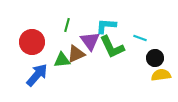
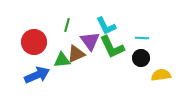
cyan L-shape: rotated 120 degrees counterclockwise
cyan line: moved 2 px right; rotated 16 degrees counterclockwise
red circle: moved 2 px right
black circle: moved 14 px left
blue arrow: rotated 25 degrees clockwise
